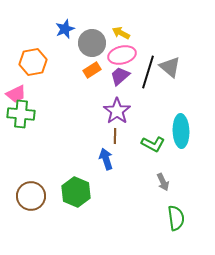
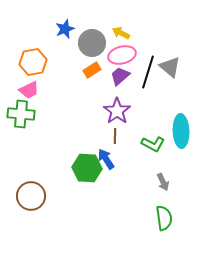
pink trapezoid: moved 13 px right, 4 px up
blue arrow: rotated 15 degrees counterclockwise
green hexagon: moved 11 px right, 24 px up; rotated 20 degrees counterclockwise
green semicircle: moved 12 px left
